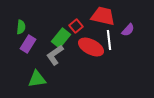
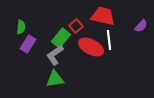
purple semicircle: moved 13 px right, 4 px up
green triangle: moved 18 px right
